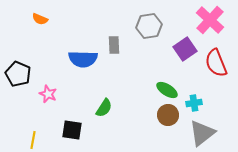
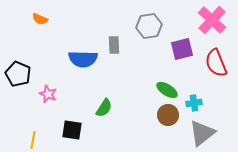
pink cross: moved 2 px right
purple square: moved 3 px left; rotated 20 degrees clockwise
